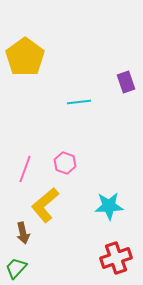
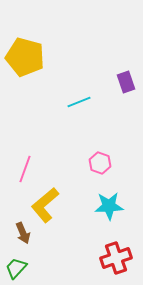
yellow pentagon: rotated 21 degrees counterclockwise
cyan line: rotated 15 degrees counterclockwise
pink hexagon: moved 35 px right
brown arrow: rotated 10 degrees counterclockwise
